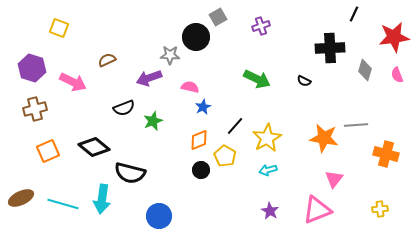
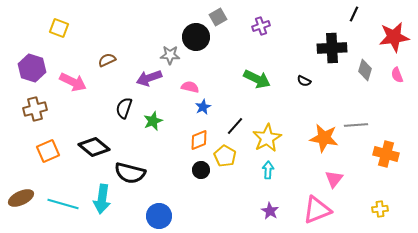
black cross at (330, 48): moved 2 px right
black semicircle at (124, 108): rotated 130 degrees clockwise
cyan arrow at (268, 170): rotated 108 degrees clockwise
